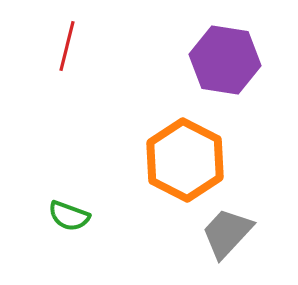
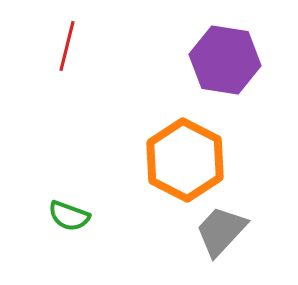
gray trapezoid: moved 6 px left, 2 px up
